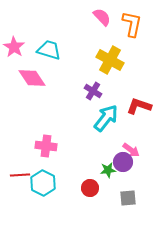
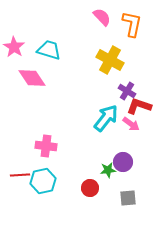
purple cross: moved 34 px right
pink arrow: moved 26 px up
cyan hexagon: moved 2 px up; rotated 20 degrees clockwise
